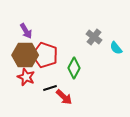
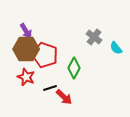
brown hexagon: moved 1 px right, 6 px up
